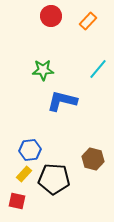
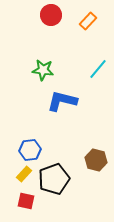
red circle: moved 1 px up
green star: rotated 10 degrees clockwise
brown hexagon: moved 3 px right, 1 px down
black pentagon: rotated 24 degrees counterclockwise
red square: moved 9 px right
